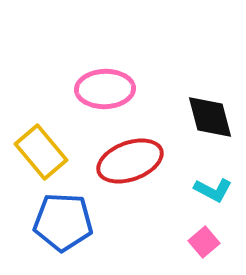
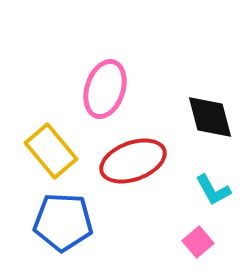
pink ellipse: rotated 70 degrees counterclockwise
yellow rectangle: moved 10 px right, 1 px up
red ellipse: moved 3 px right
cyan L-shape: rotated 33 degrees clockwise
pink square: moved 6 px left
